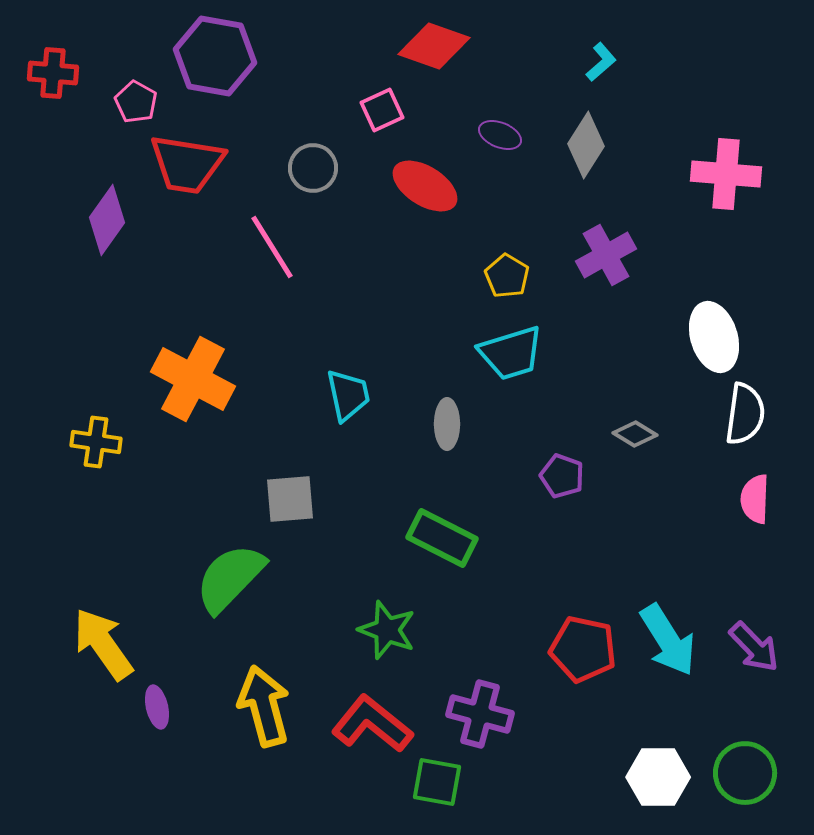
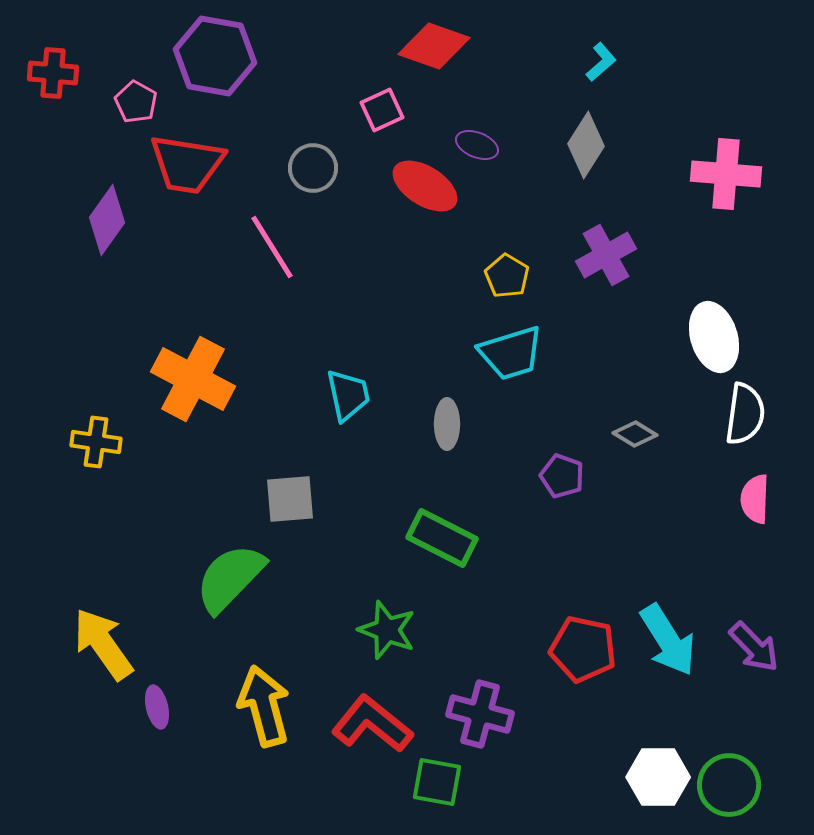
purple ellipse at (500, 135): moved 23 px left, 10 px down
green circle at (745, 773): moved 16 px left, 12 px down
